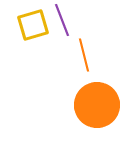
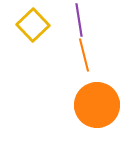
purple line: moved 17 px right; rotated 12 degrees clockwise
yellow square: rotated 28 degrees counterclockwise
